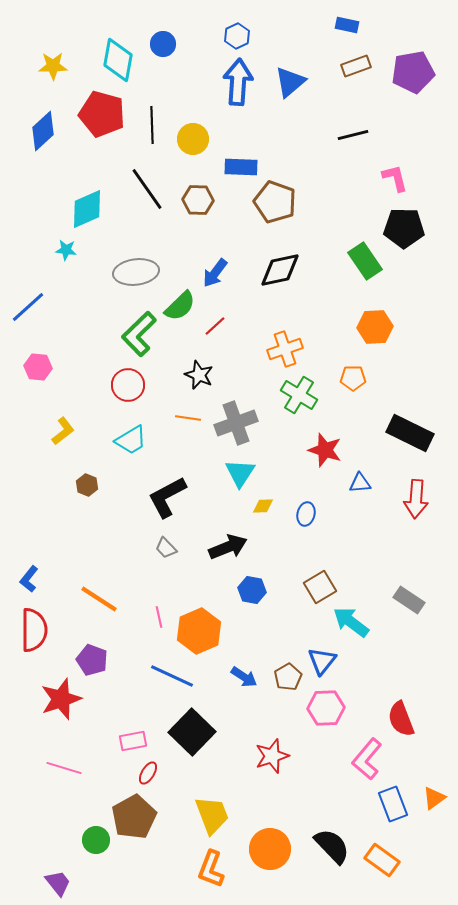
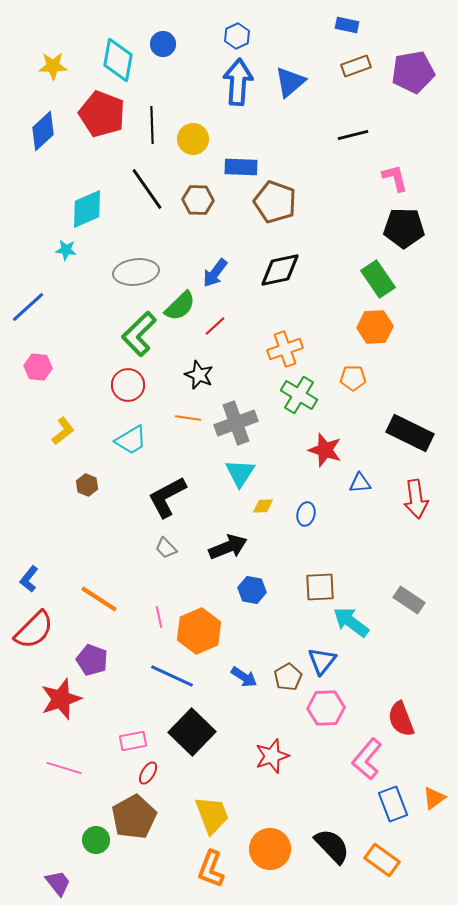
red pentagon at (102, 114): rotated 6 degrees clockwise
green rectangle at (365, 261): moved 13 px right, 18 px down
red arrow at (416, 499): rotated 12 degrees counterclockwise
brown square at (320, 587): rotated 28 degrees clockwise
red semicircle at (34, 630): rotated 45 degrees clockwise
